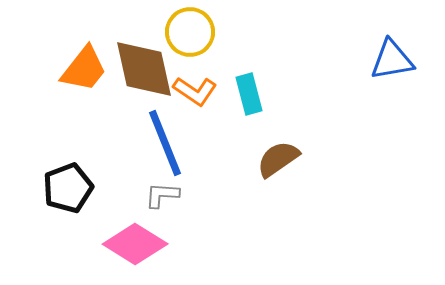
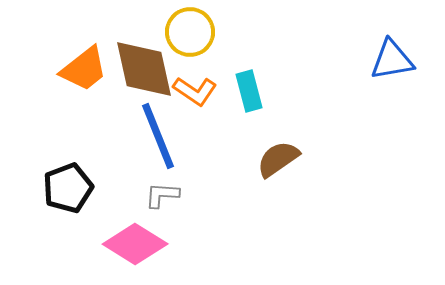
orange trapezoid: rotated 14 degrees clockwise
cyan rectangle: moved 3 px up
blue line: moved 7 px left, 7 px up
